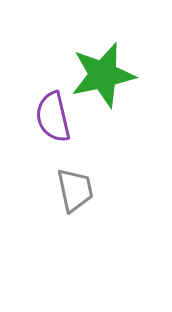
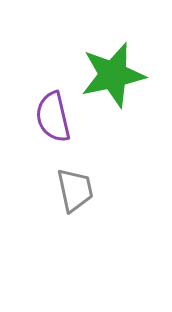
green star: moved 10 px right
